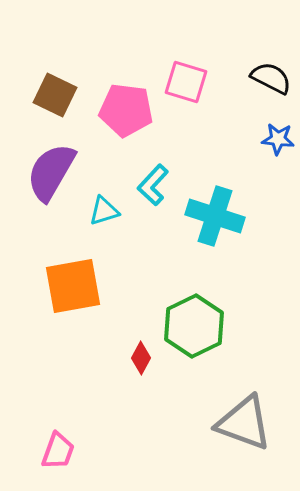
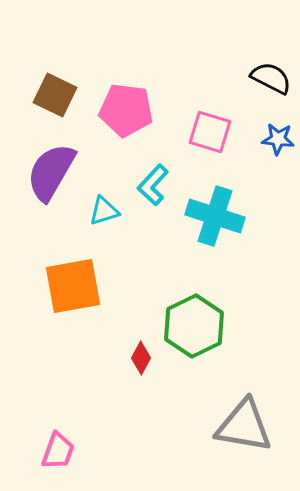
pink square: moved 24 px right, 50 px down
gray triangle: moved 3 px down; rotated 10 degrees counterclockwise
